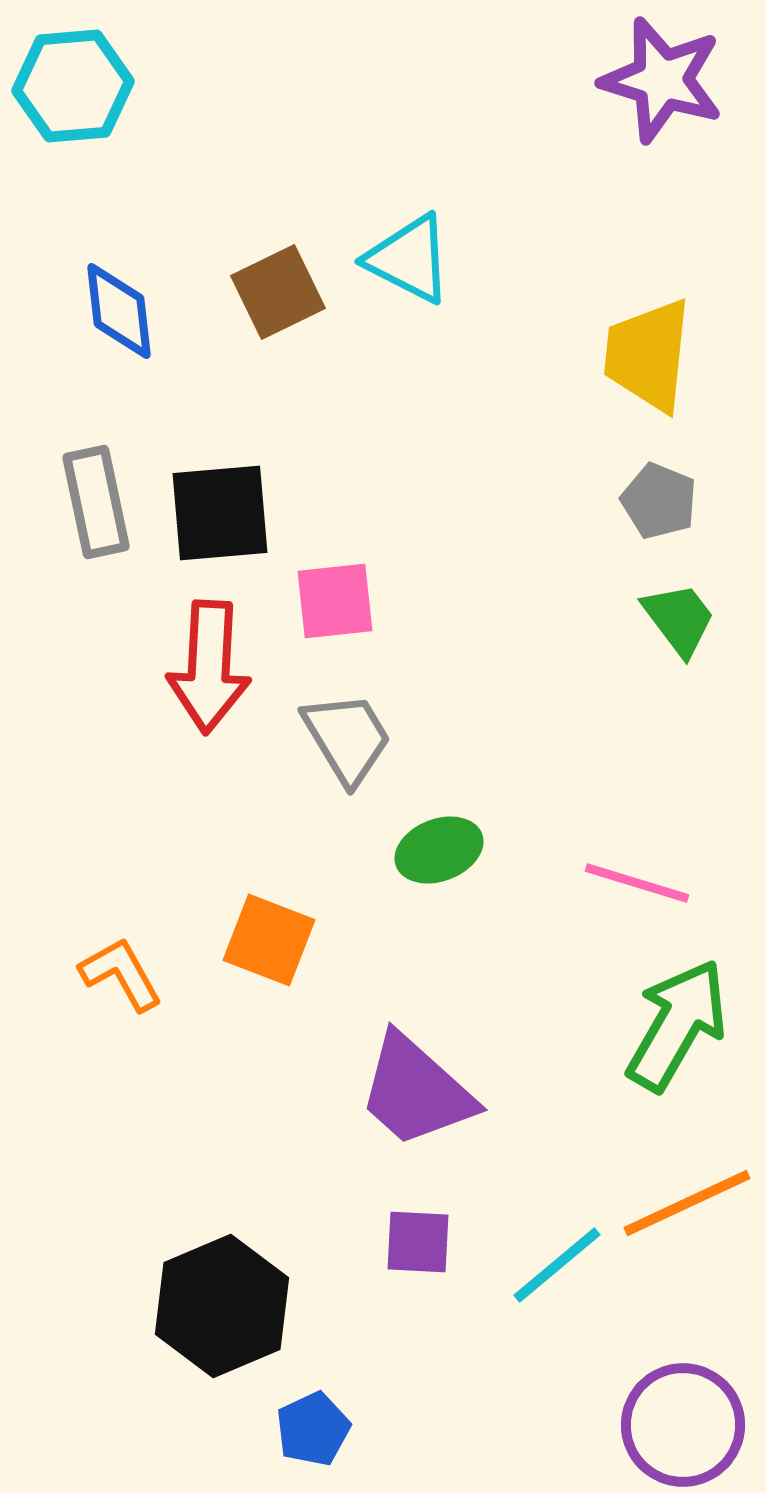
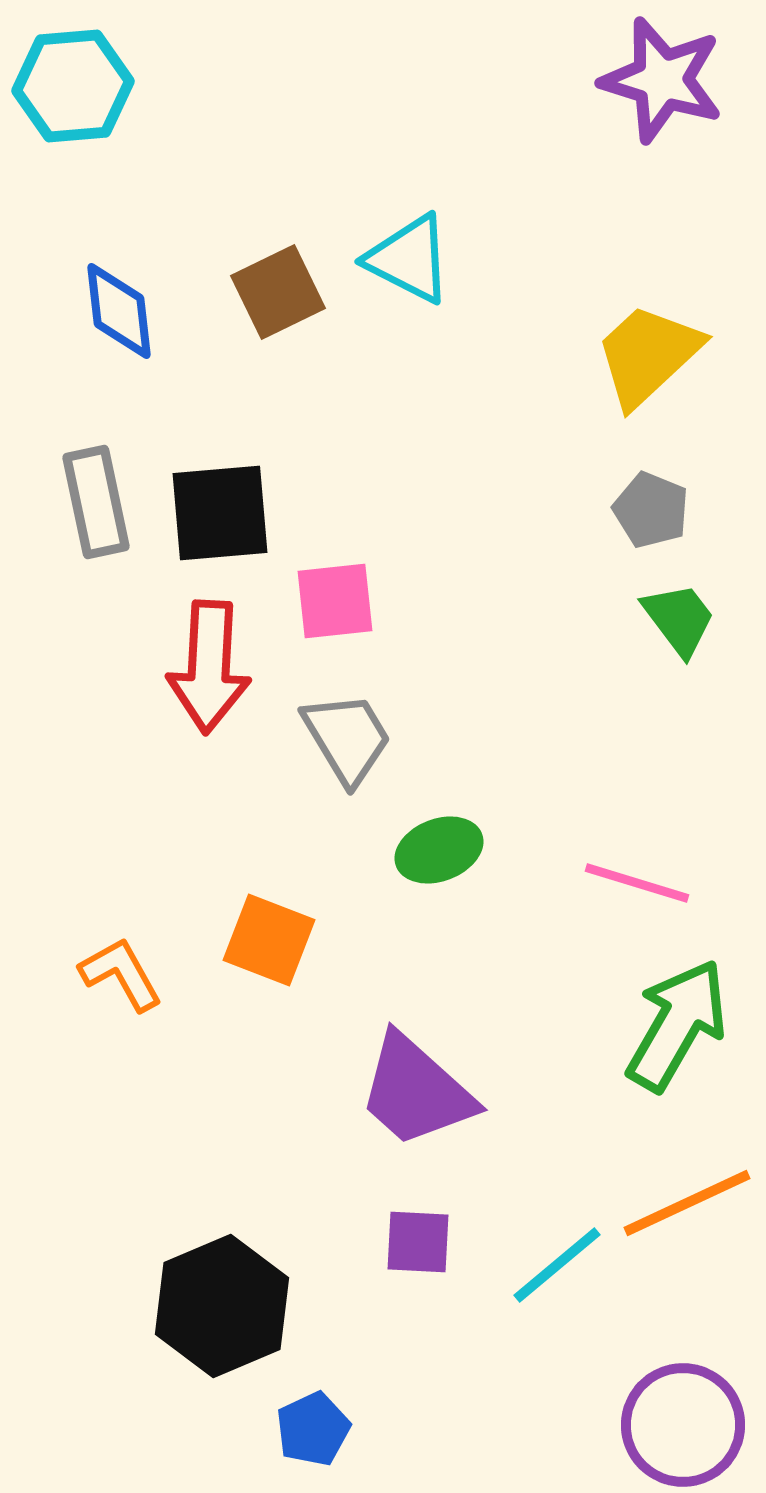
yellow trapezoid: rotated 41 degrees clockwise
gray pentagon: moved 8 px left, 9 px down
